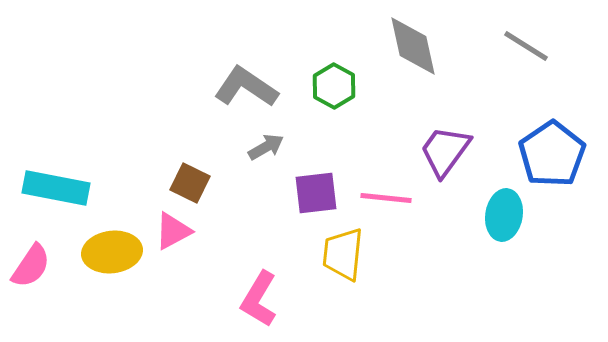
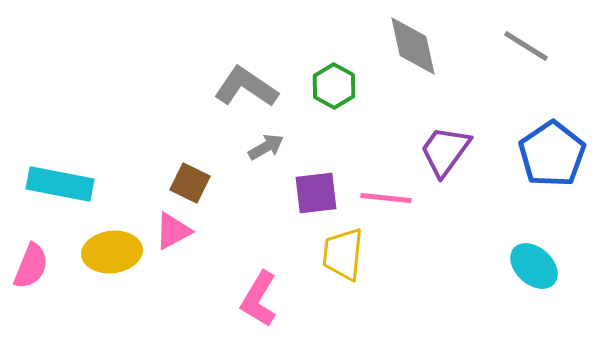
cyan rectangle: moved 4 px right, 4 px up
cyan ellipse: moved 30 px right, 51 px down; rotated 57 degrees counterclockwise
pink semicircle: rotated 12 degrees counterclockwise
